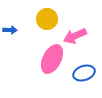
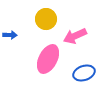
yellow circle: moved 1 px left
blue arrow: moved 5 px down
pink ellipse: moved 4 px left
